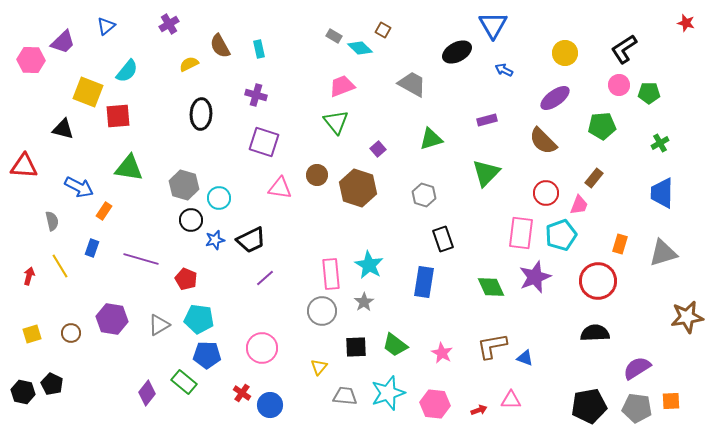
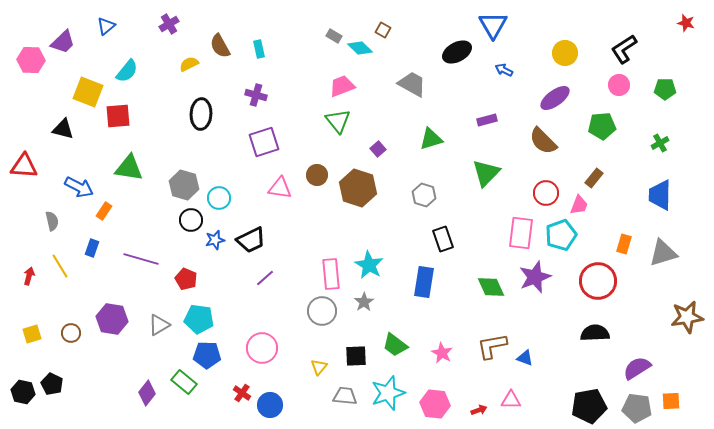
green pentagon at (649, 93): moved 16 px right, 4 px up
green triangle at (336, 122): moved 2 px right, 1 px up
purple square at (264, 142): rotated 36 degrees counterclockwise
blue trapezoid at (662, 193): moved 2 px left, 2 px down
orange rectangle at (620, 244): moved 4 px right
black square at (356, 347): moved 9 px down
